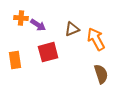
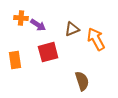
brown semicircle: moved 19 px left, 7 px down
